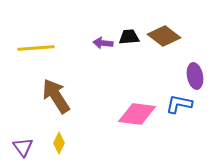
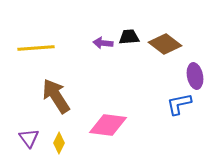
brown diamond: moved 1 px right, 8 px down
blue L-shape: rotated 24 degrees counterclockwise
pink diamond: moved 29 px left, 11 px down
purple triangle: moved 6 px right, 9 px up
